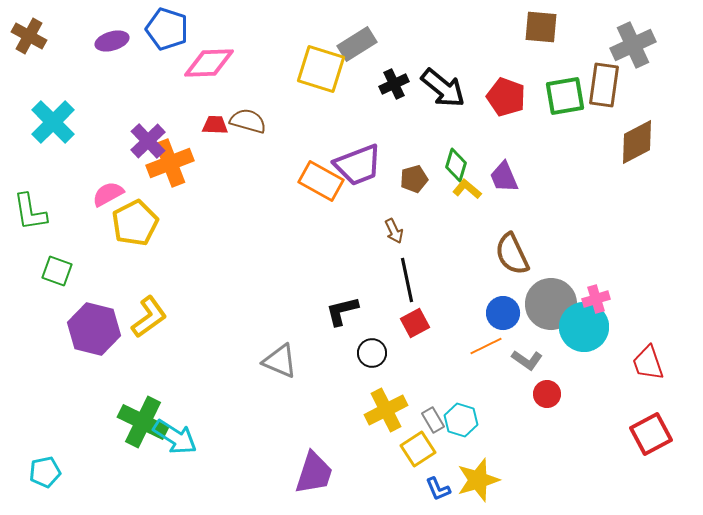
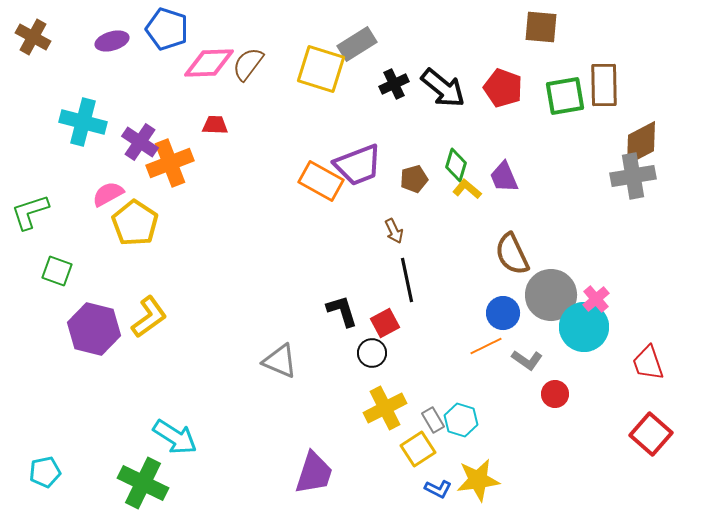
brown cross at (29, 36): moved 4 px right, 1 px down
gray cross at (633, 45): moved 131 px down; rotated 15 degrees clockwise
brown rectangle at (604, 85): rotated 9 degrees counterclockwise
red pentagon at (506, 97): moved 3 px left, 9 px up
brown semicircle at (248, 121): moved 57 px up; rotated 69 degrees counterclockwise
cyan cross at (53, 122): moved 30 px right; rotated 30 degrees counterclockwise
purple cross at (148, 141): moved 8 px left, 1 px down; rotated 12 degrees counterclockwise
brown diamond at (637, 142): moved 4 px right, 1 px down
green L-shape at (30, 212): rotated 81 degrees clockwise
yellow pentagon at (135, 223): rotated 12 degrees counterclockwise
pink cross at (596, 299): rotated 24 degrees counterclockwise
gray circle at (551, 304): moved 9 px up
black L-shape at (342, 311): rotated 87 degrees clockwise
red square at (415, 323): moved 30 px left
red circle at (547, 394): moved 8 px right
yellow cross at (386, 410): moved 1 px left, 2 px up
green cross at (143, 422): moved 61 px down
red square at (651, 434): rotated 21 degrees counterclockwise
yellow star at (478, 480): rotated 9 degrees clockwise
blue L-shape at (438, 489): rotated 40 degrees counterclockwise
